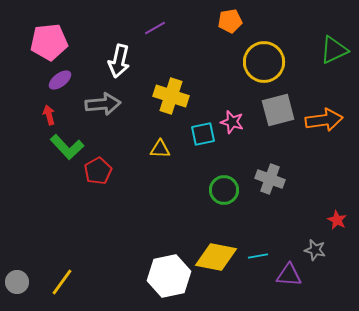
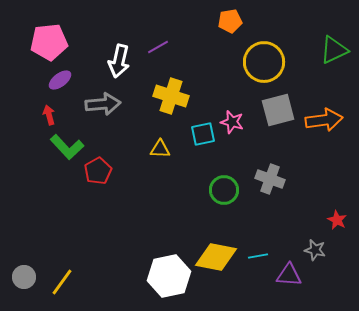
purple line: moved 3 px right, 19 px down
gray circle: moved 7 px right, 5 px up
